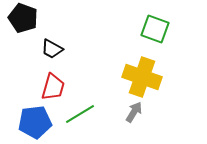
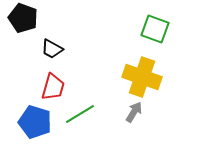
blue pentagon: rotated 24 degrees clockwise
